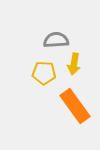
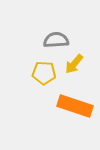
yellow arrow: rotated 30 degrees clockwise
orange rectangle: rotated 36 degrees counterclockwise
